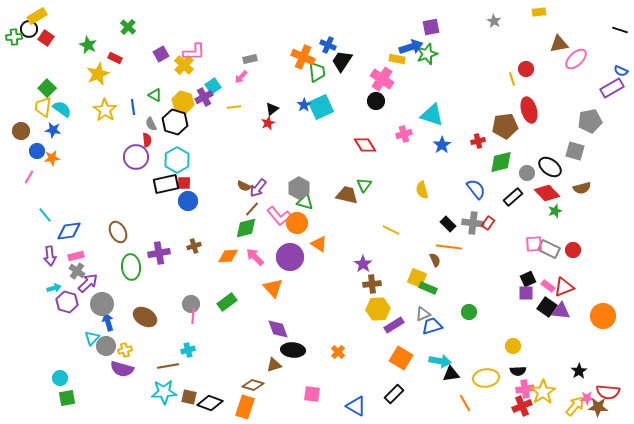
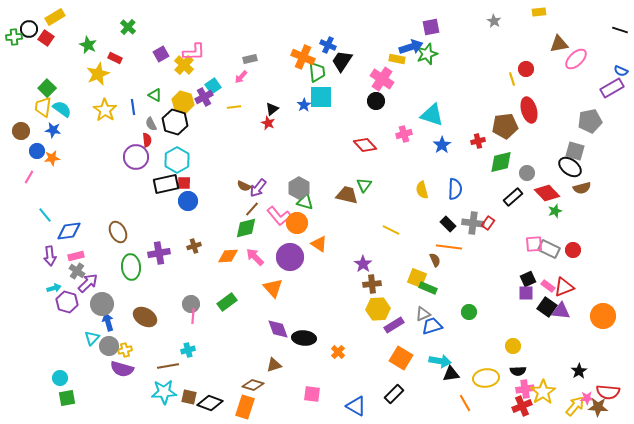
yellow rectangle at (37, 16): moved 18 px right, 1 px down
cyan square at (321, 107): moved 10 px up; rotated 25 degrees clockwise
red star at (268, 123): rotated 24 degrees counterclockwise
red diamond at (365, 145): rotated 10 degrees counterclockwise
black ellipse at (550, 167): moved 20 px right
blue semicircle at (476, 189): moved 21 px left; rotated 40 degrees clockwise
gray circle at (106, 346): moved 3 px right
black ellipse at (293, 350): moved 11 px right, 12 px up
